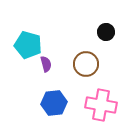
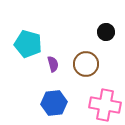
cyan pentagon: moved 1 px up
purple semicircle: moved 7 px right
pink cross: moved 4 px right
